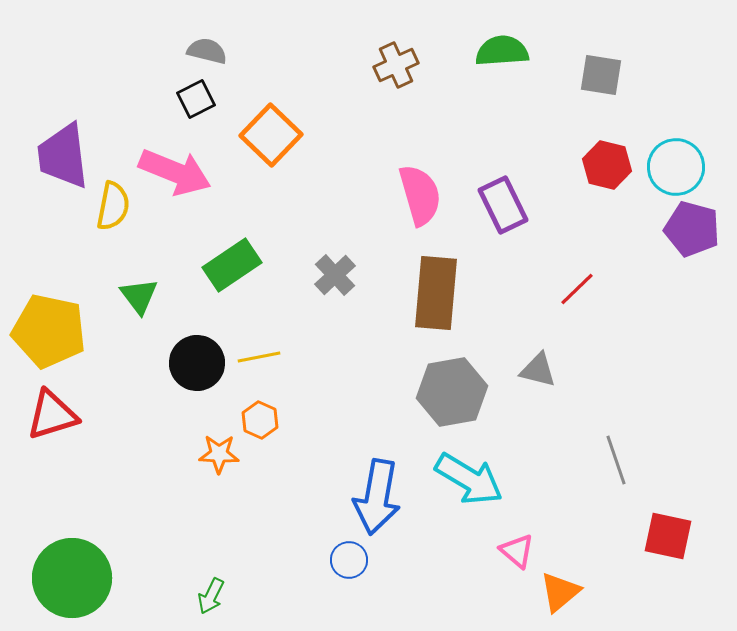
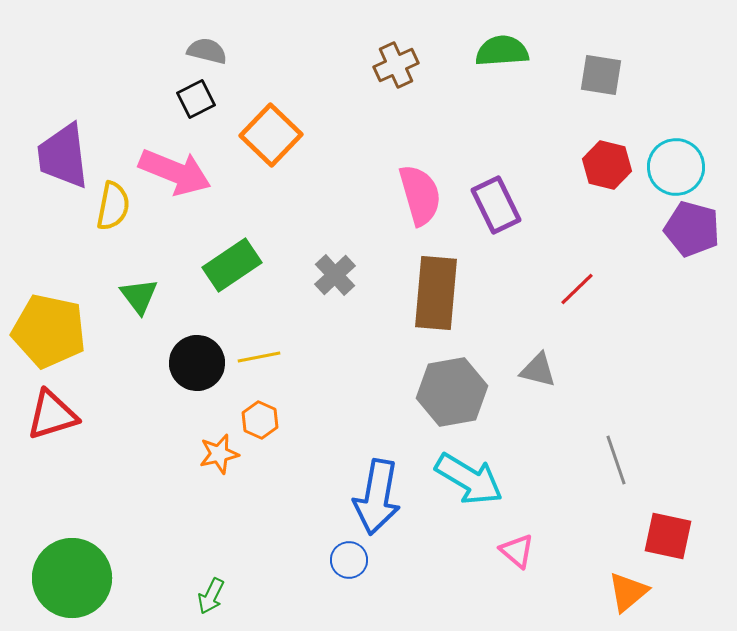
purple rectangle: moved 7 px left
orange star: rotated 15 degrees counterclockwise
orange triangle: moved 68 px right
